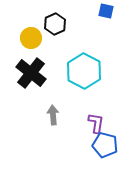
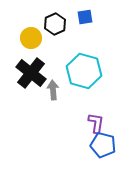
blue square: moved 21 px left, 6 px down; rotated 21 degrees counterclockwise
cyan hexagon: rotated 12 degrees counterclockwise
gray arrow: moved 25 px up
blue pentagon: moved 2 px left
